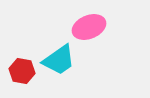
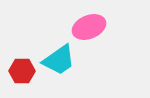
red hexagon: rotated 10 degrees counterclockwise
